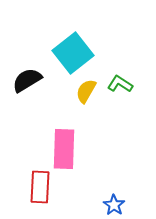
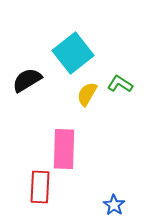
yellow semicircle: moved 1 px right, 3 px down
